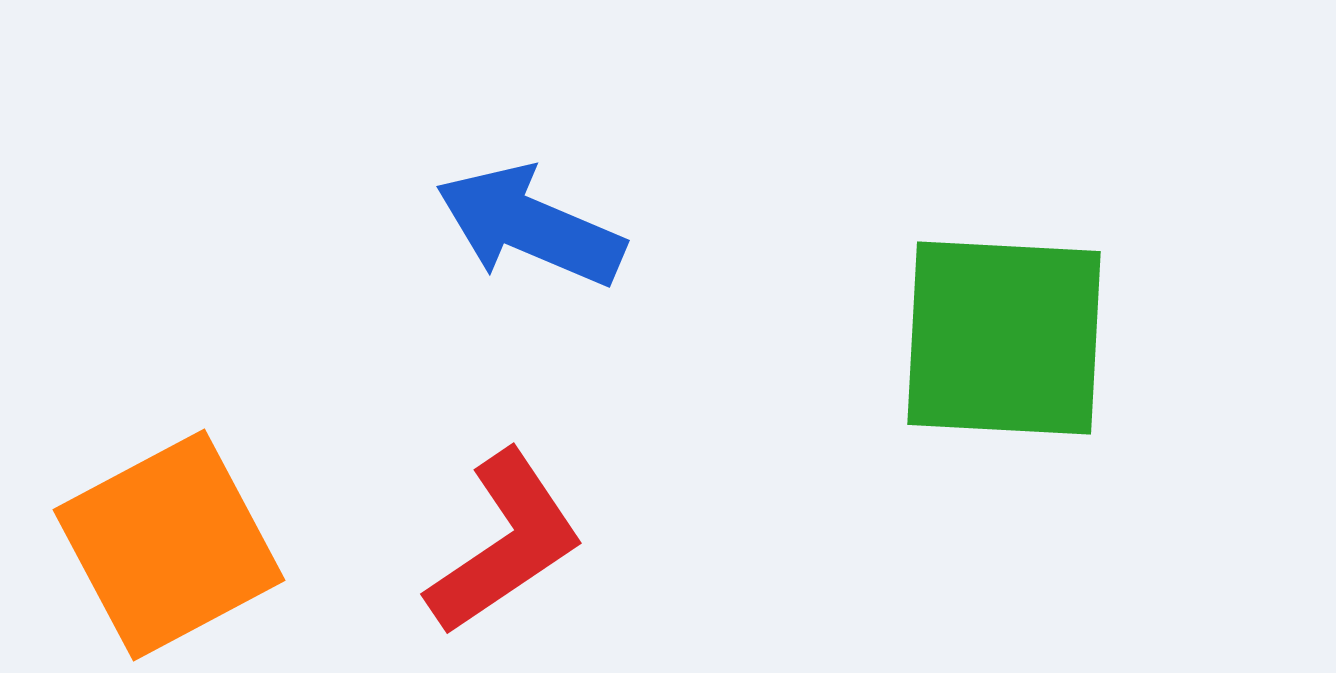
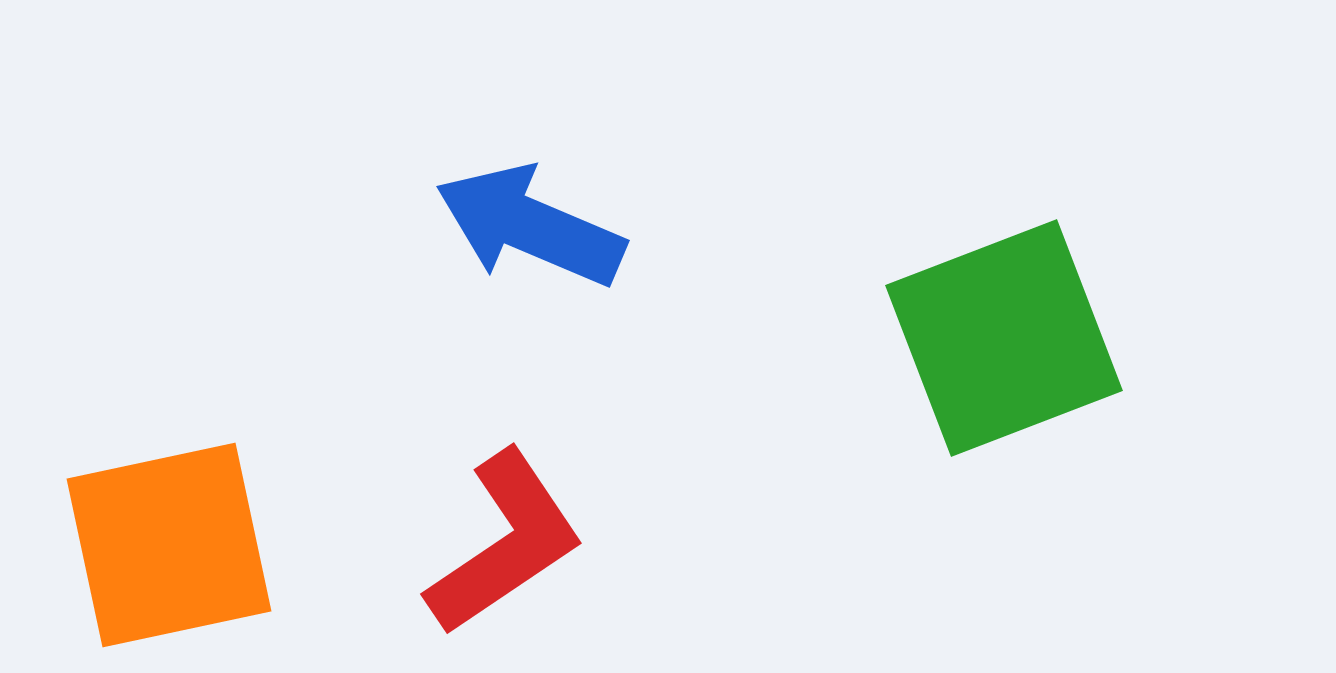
green square: rotated 24 degrees counterclockwise
orange square: rotated 16 degrees clockwise
